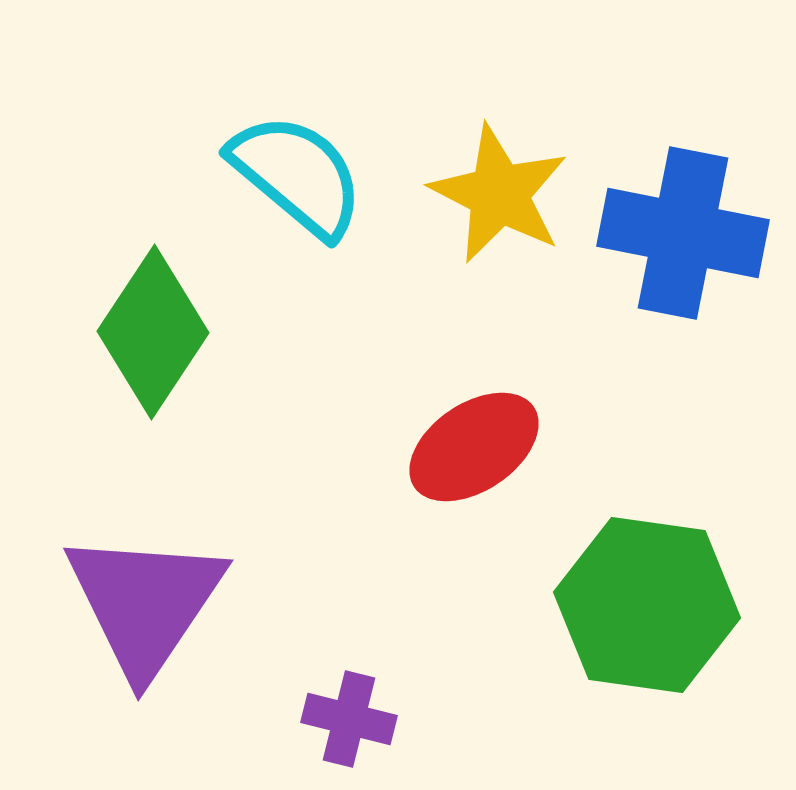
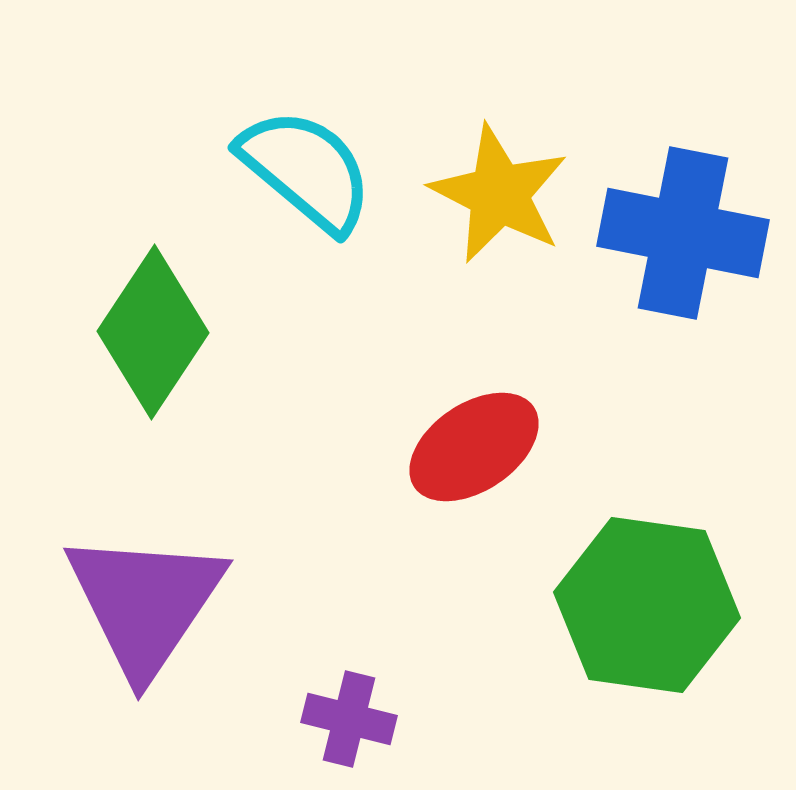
cyan semicircle: moved 9 px right, 5 px up
